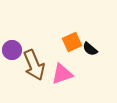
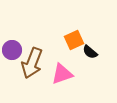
orange square: moved 2 px right, 2 px up
black semicircle: moved 3 px down
brown arrow: moved 2 px left, 2 px up; rotated 44 degrees clockwise
